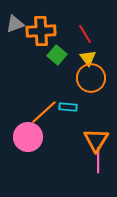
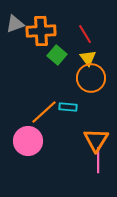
pink circle: moved 4 px down
